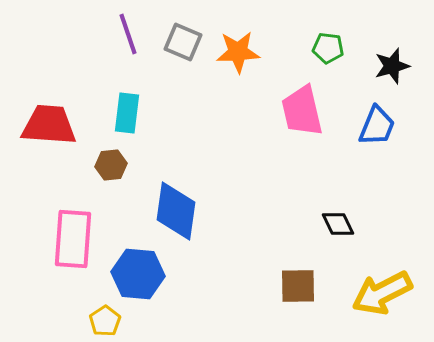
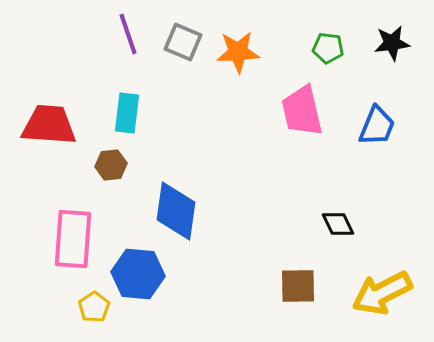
black star: moved 23 px up; rotated 9 degrees clockwise
yellow pentagon: moved 11 px left, 14 px up
